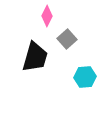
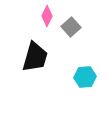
gray square: moved 4 px right, 12 px up
